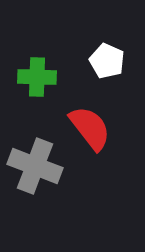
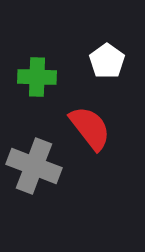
white pentagon: rotated 12 degrees clockwise
gray cross: moved 1 px left
